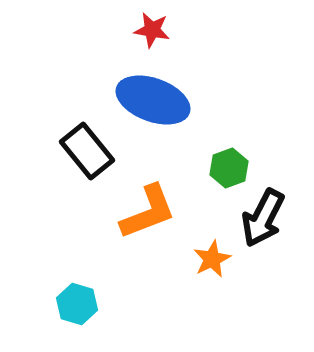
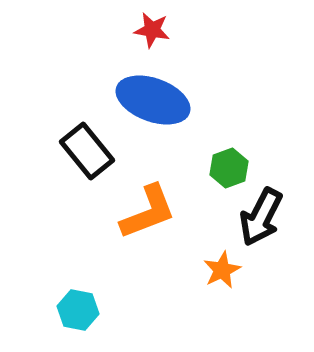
black arrow: moved 2 px left, 1 px up
orange star: moved 10 px right, 11 px down
cyan hexagon: moved 1 px right, 6 px down; rotated 6 degrees counterclockwise
